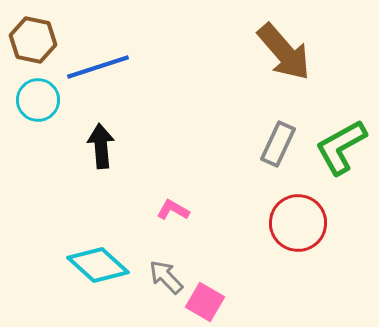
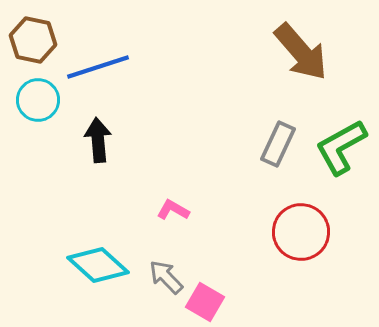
brown arrow: moved 17 px right
black arrow: moved 3 px left, 6 px up
red circle: moved 3 px right, 9 px down
